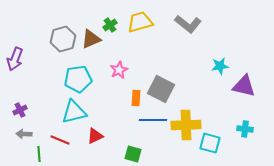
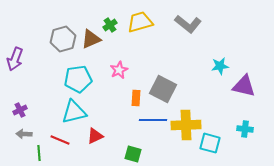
gray square: moved 2 px right
green line: moved 1 px up
